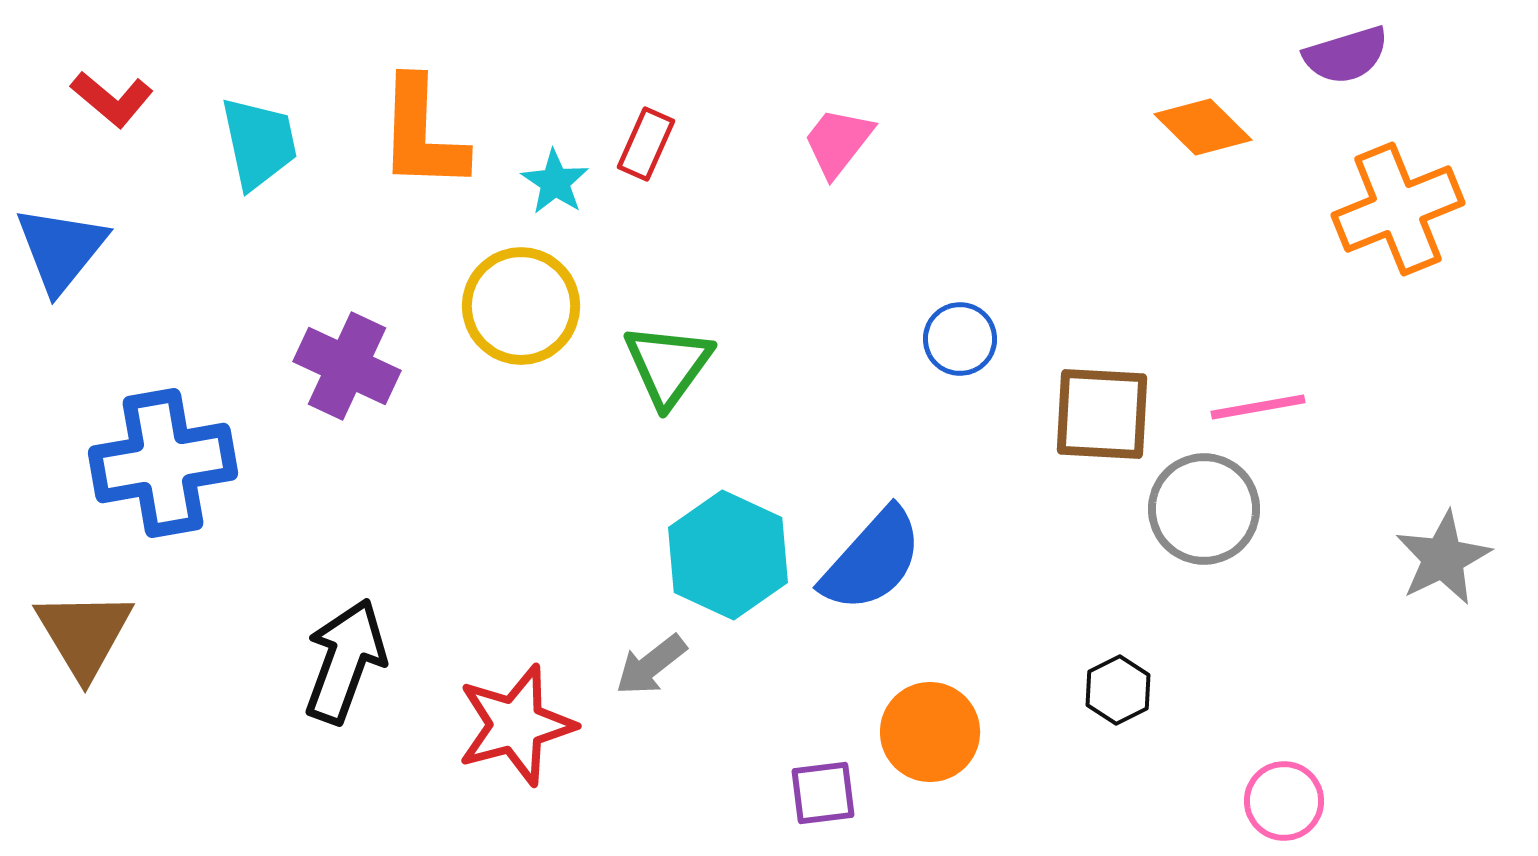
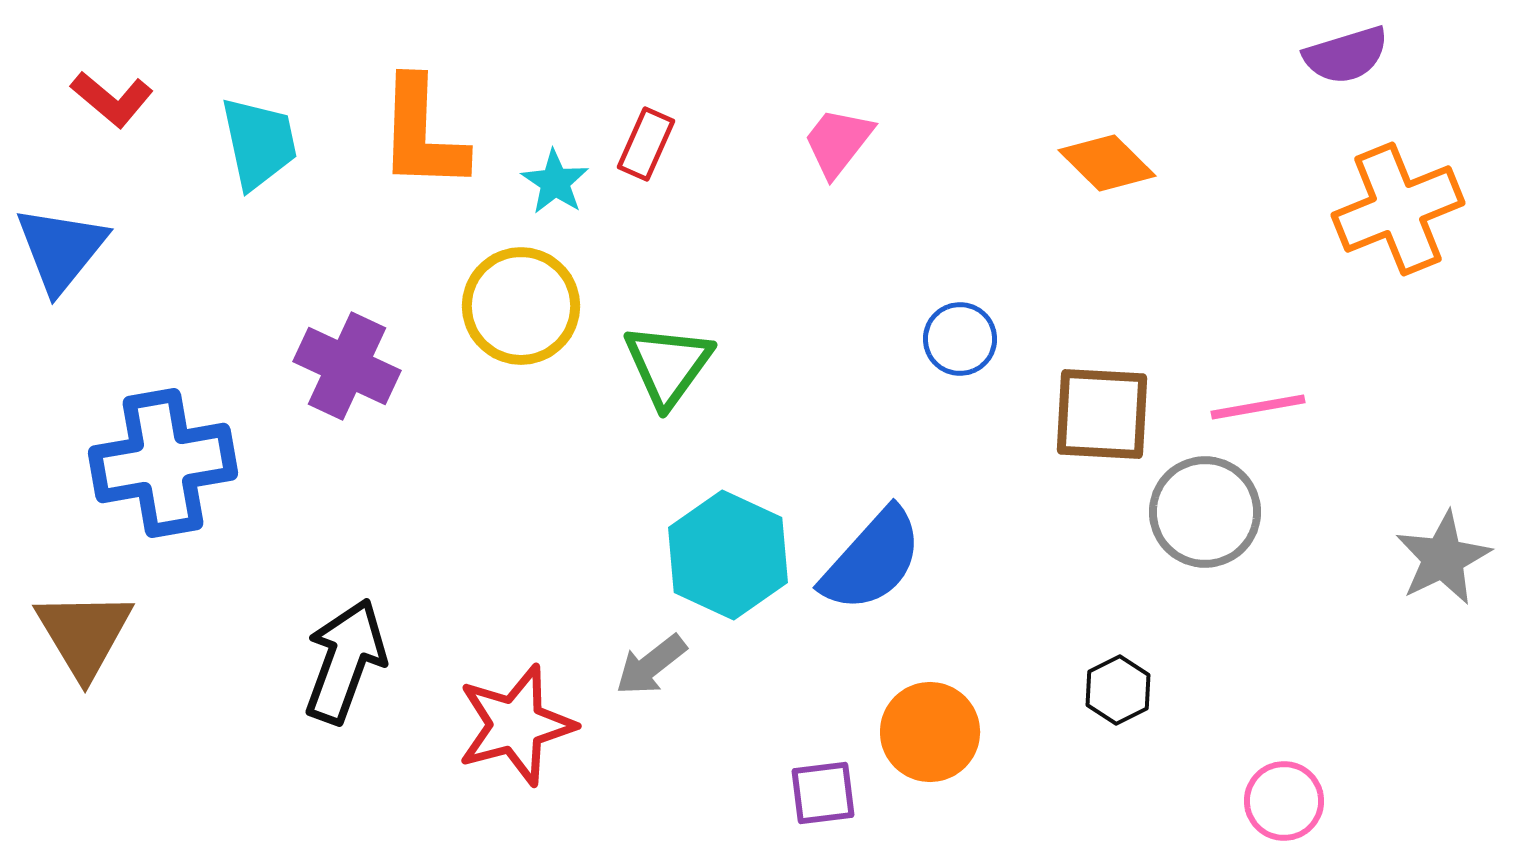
orange diamond: moved 96 px left, 36 px down
gray circle: moved 1 px right, 3 px down
